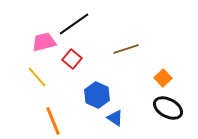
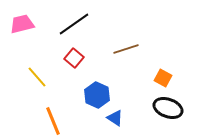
pink trapezoid: moved 22 px left, 18 px up
red square: moved 2 px right, 1 px up
orange square: rotated 18 degrees counterclockwise
black ellipse: rotated 8 degrees counterclockwise
